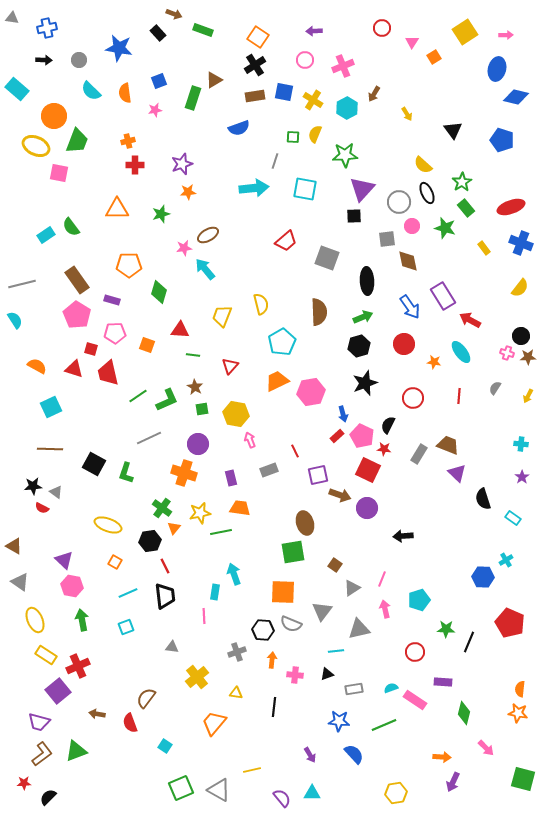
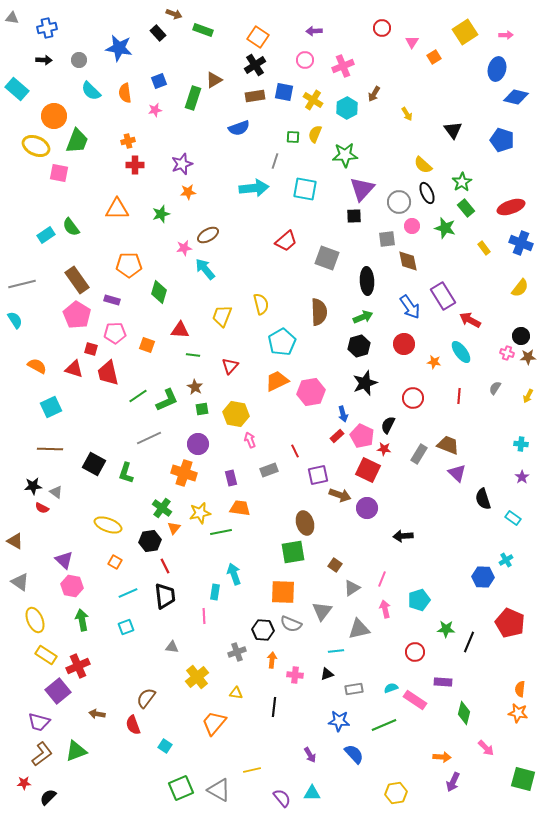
brown triangle at (14, 546): moved 1 px right, 5 px up
red semicircle at (130, 723): moved 3 px right, 2 px down
